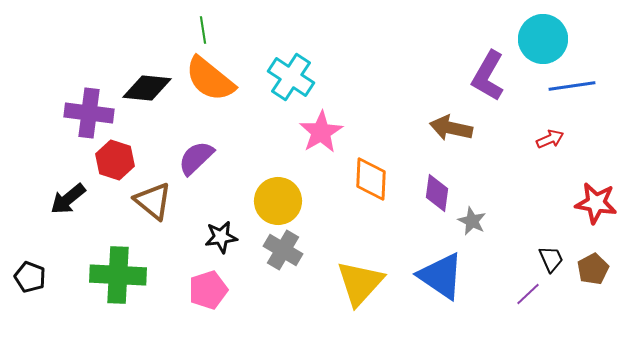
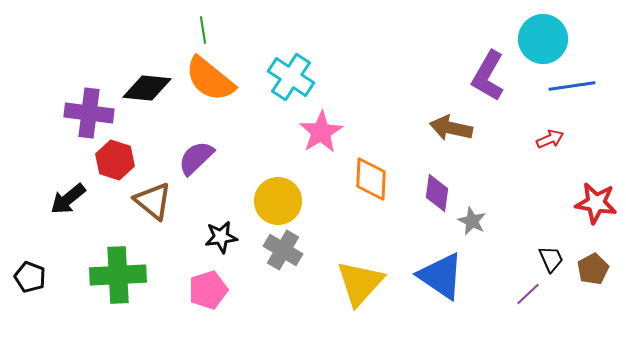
green cross: rotated 6 degrees counterclockwise
